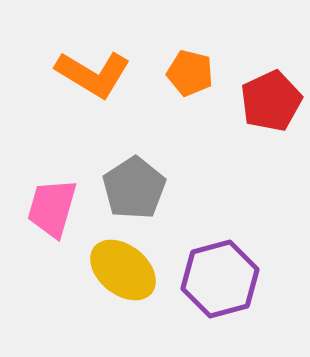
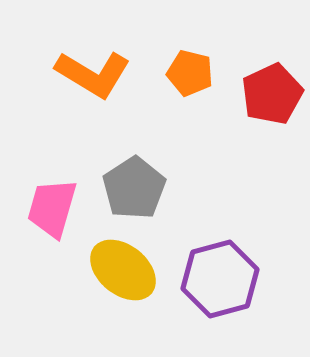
red pentagon: moved 1 px right, 7 px up
